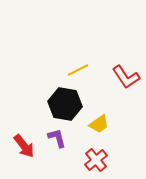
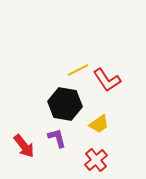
red L-shape: moved 19 px left, 3 px down
